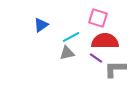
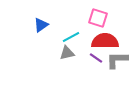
gray L-shape: moved 2 px right, 9 px up
